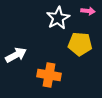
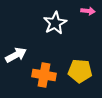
white star: moved 3 px left, 5 px down
yellow pentagon: moved 27 px down
orange cross: moved 5 px left
